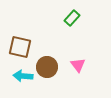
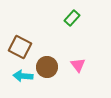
brown square: rotated 15 degrees clockwise
